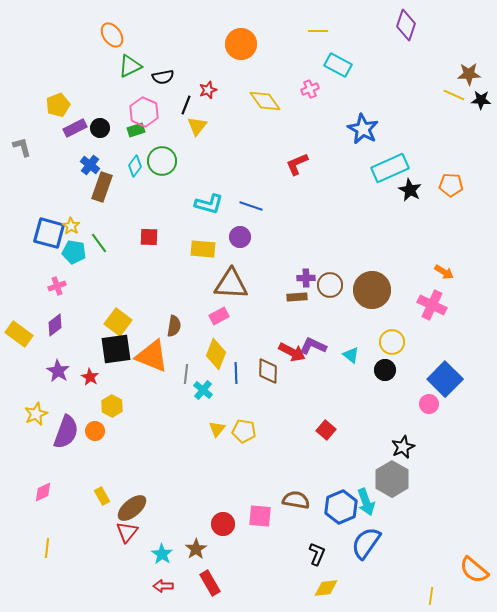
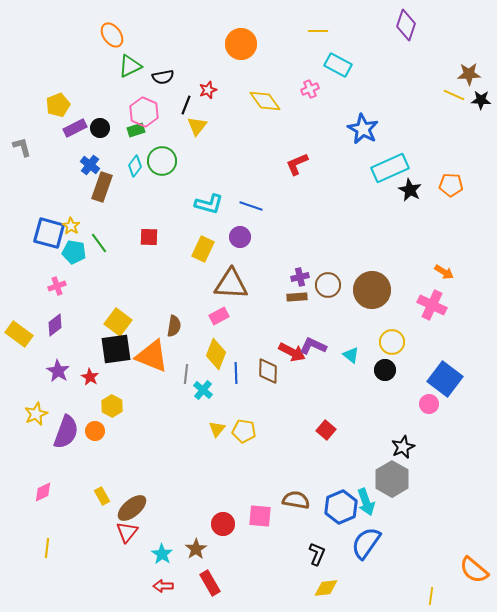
yellow rectangle at (203, 249): rotated 70 degrees counterclockwise
purple cross at (306, 278): moved 6 px left, 1 px up; rotated 12 degrees counterclockwise
brown circle at (330, 285): moved 2 px left
blue square at (445, 379): rotated 8 degrees counterclockwise
